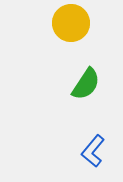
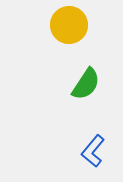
yellow circle: moved 2 px left, 2 px down
